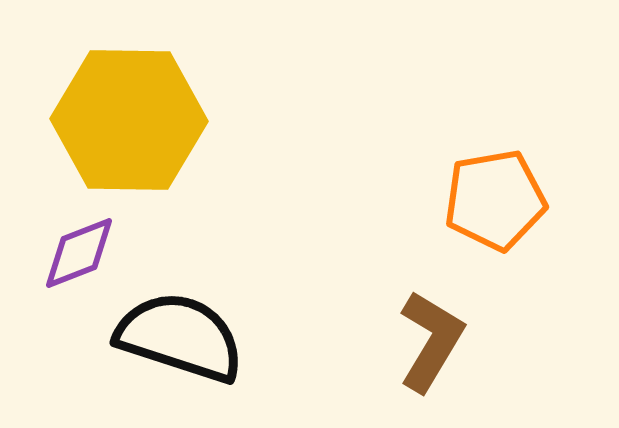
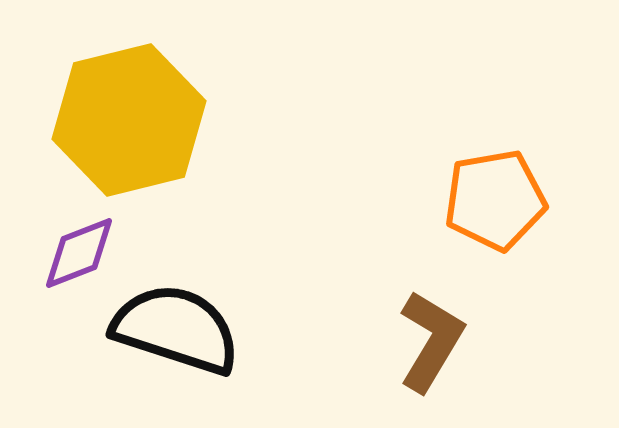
yellow hexagon: rotated 15 degrees counterclockwise
black semicircle: moved 4 px left, 8 px up
